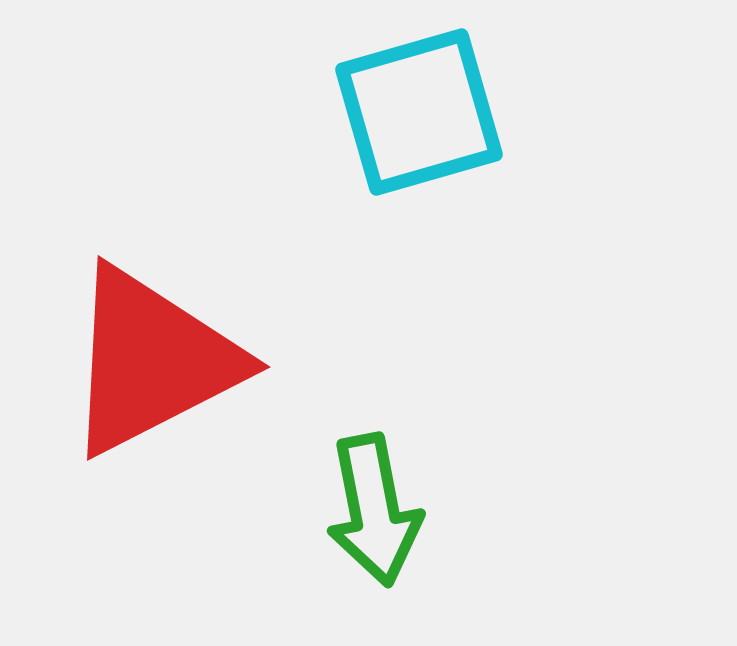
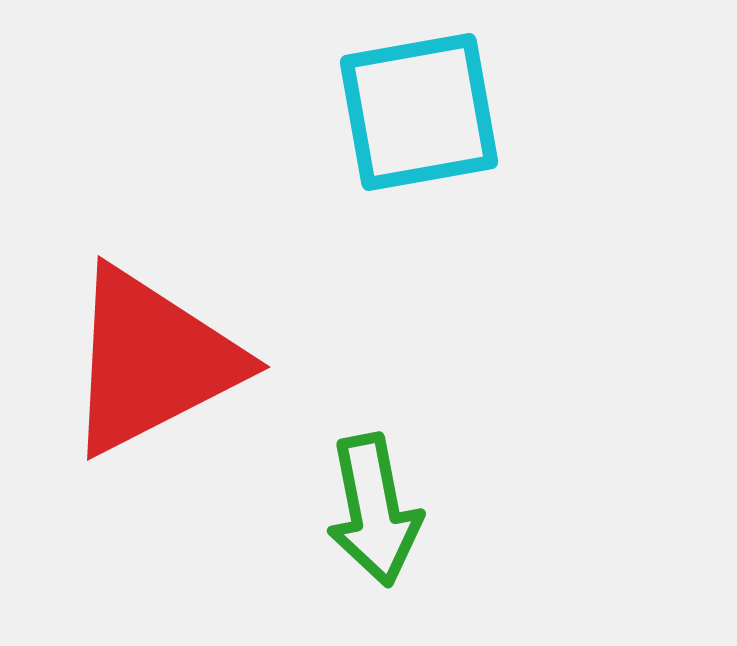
cyan square: rotated 6 degrees clockwise
